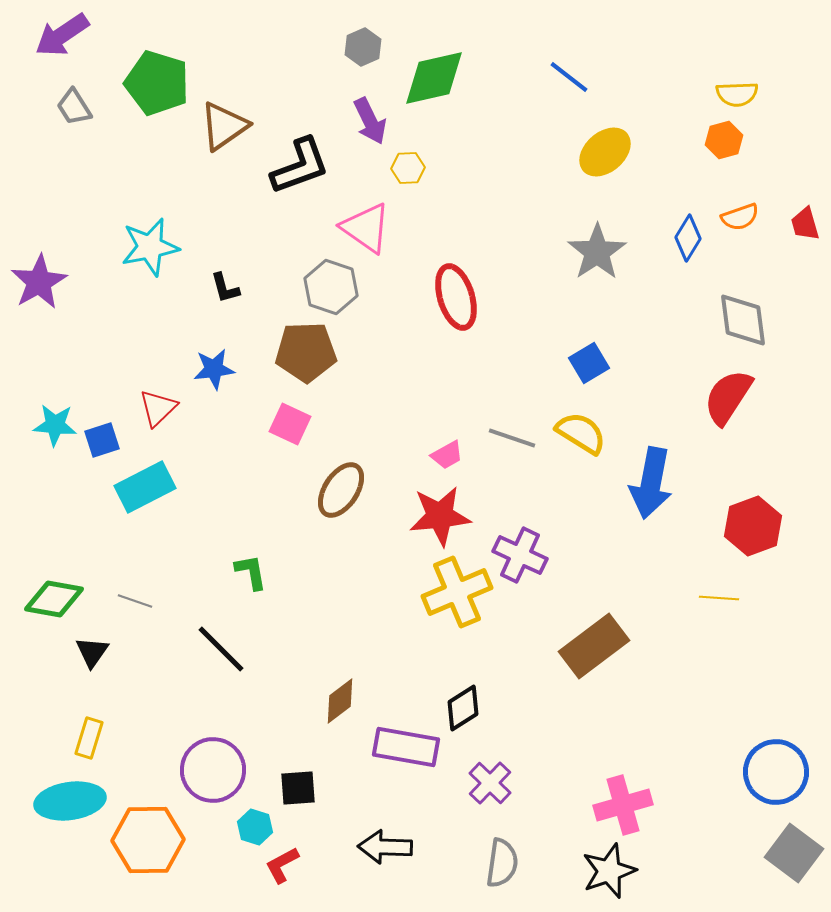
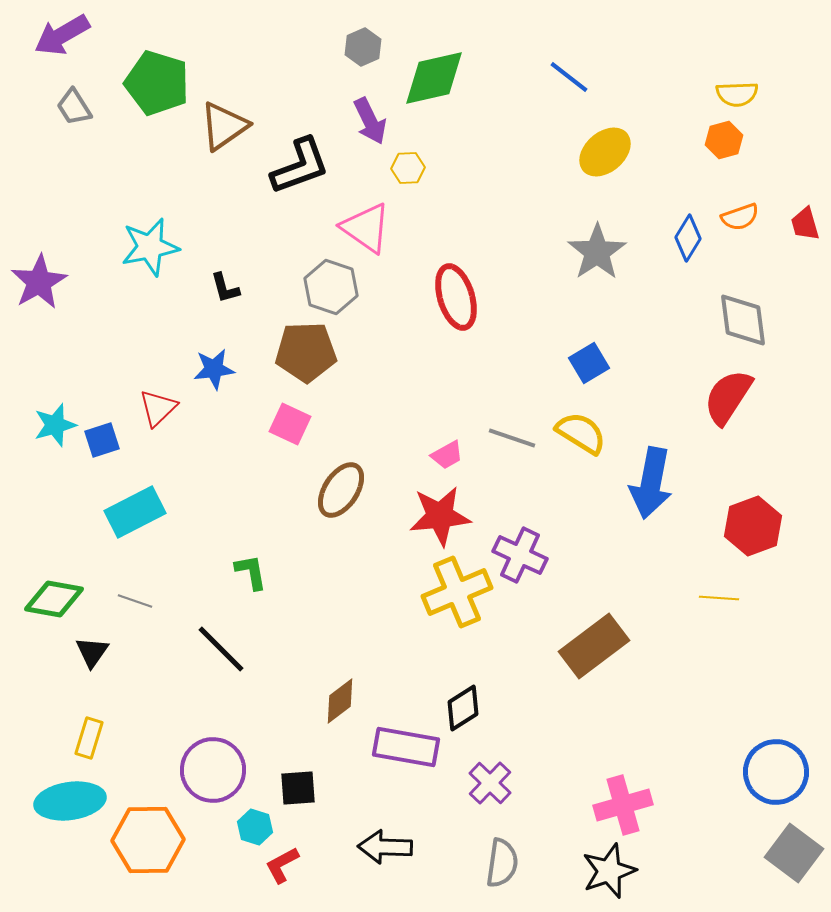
purple arrow at (62, 35): rotated 4 degrees clockwise
cyan star at (55, 425): rotated 21 degrees counterclockwise
cyan rectangle at (145, 487): moved 10 px left, 25 px down
